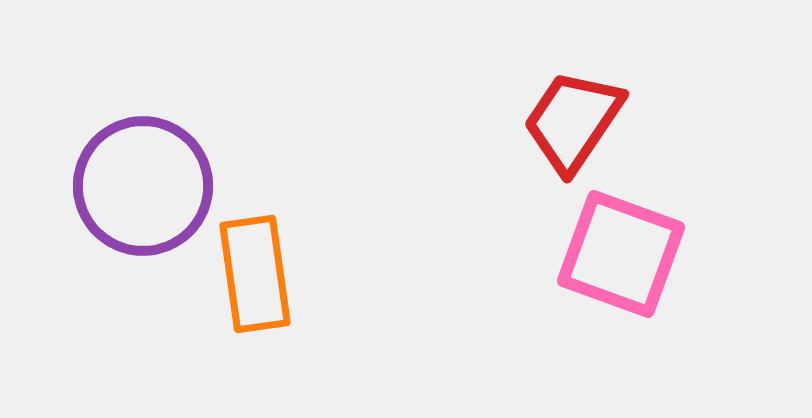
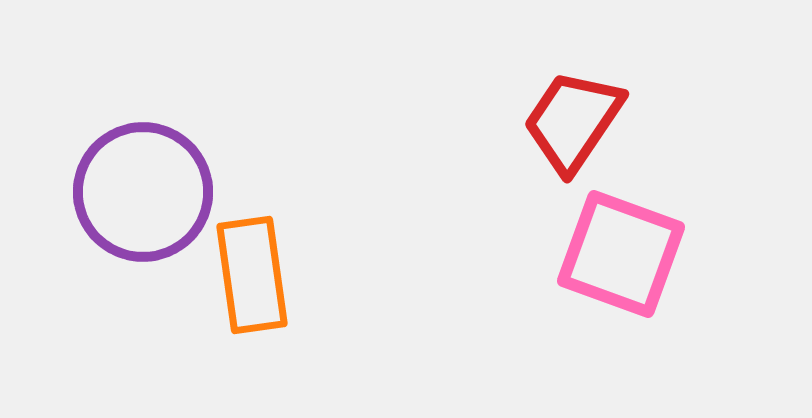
purple circle: moved 6 px down
orange rectangle: moved 3 px left, 1 px down
